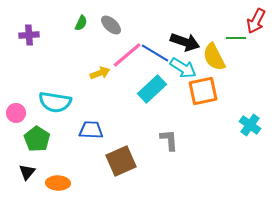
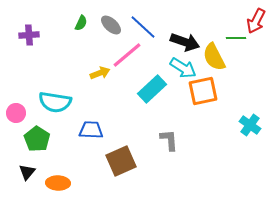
blue line: moved 12 px left, 26 px up; rotated 12 degrees clockwise
